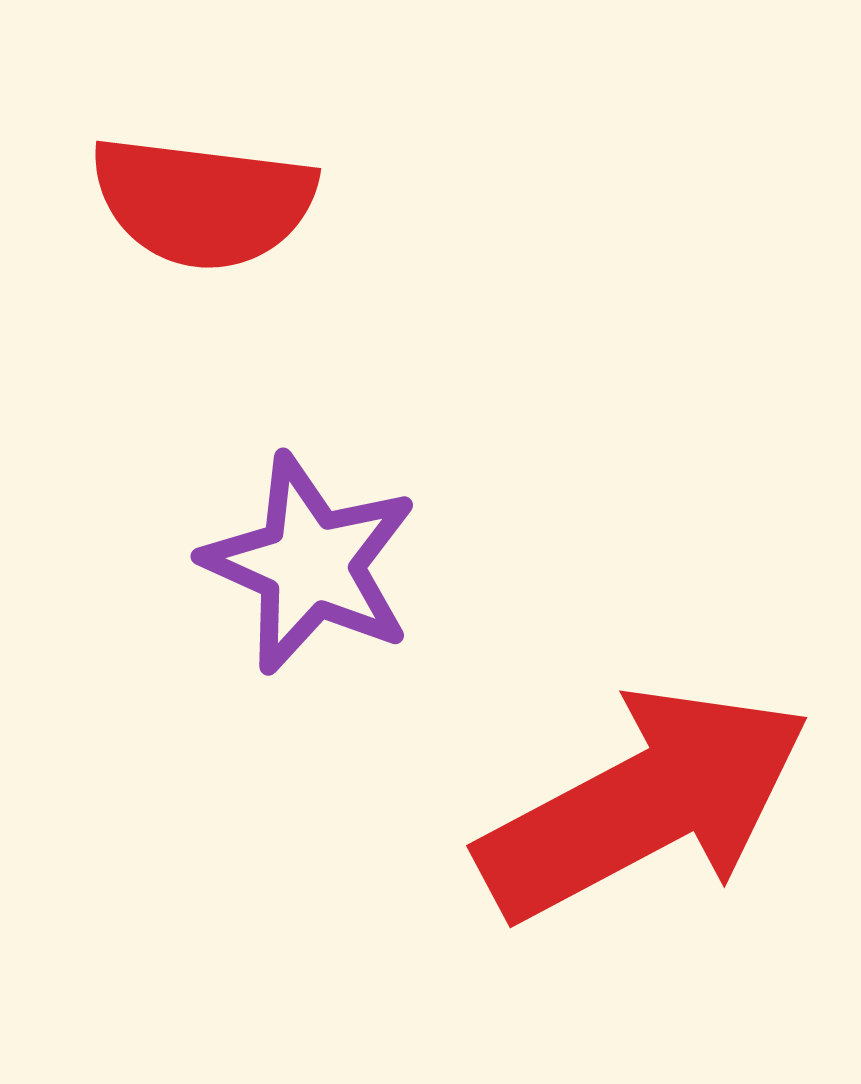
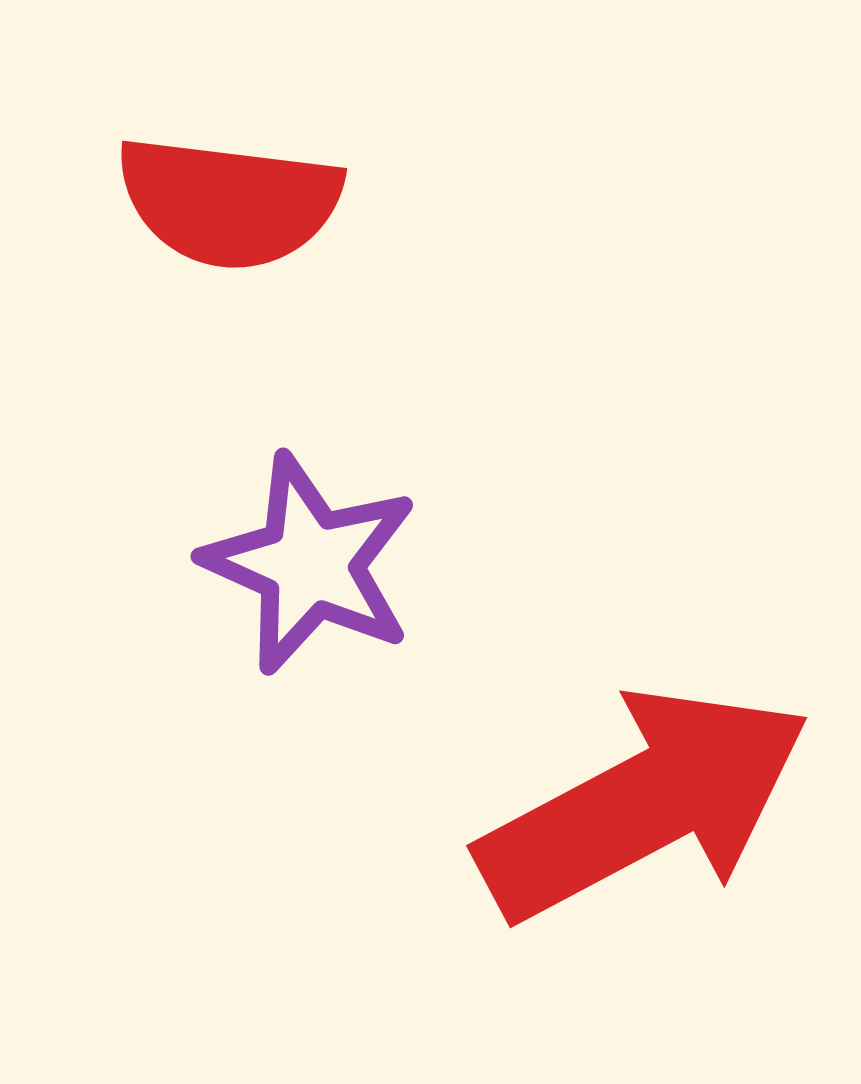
red semicircle: moved 26 px right
